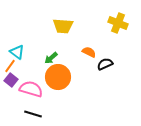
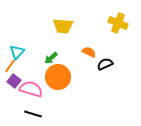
cyan triangle: rotated 35 degrees clockwise
purple square: moved 3 px right, 1 px down
